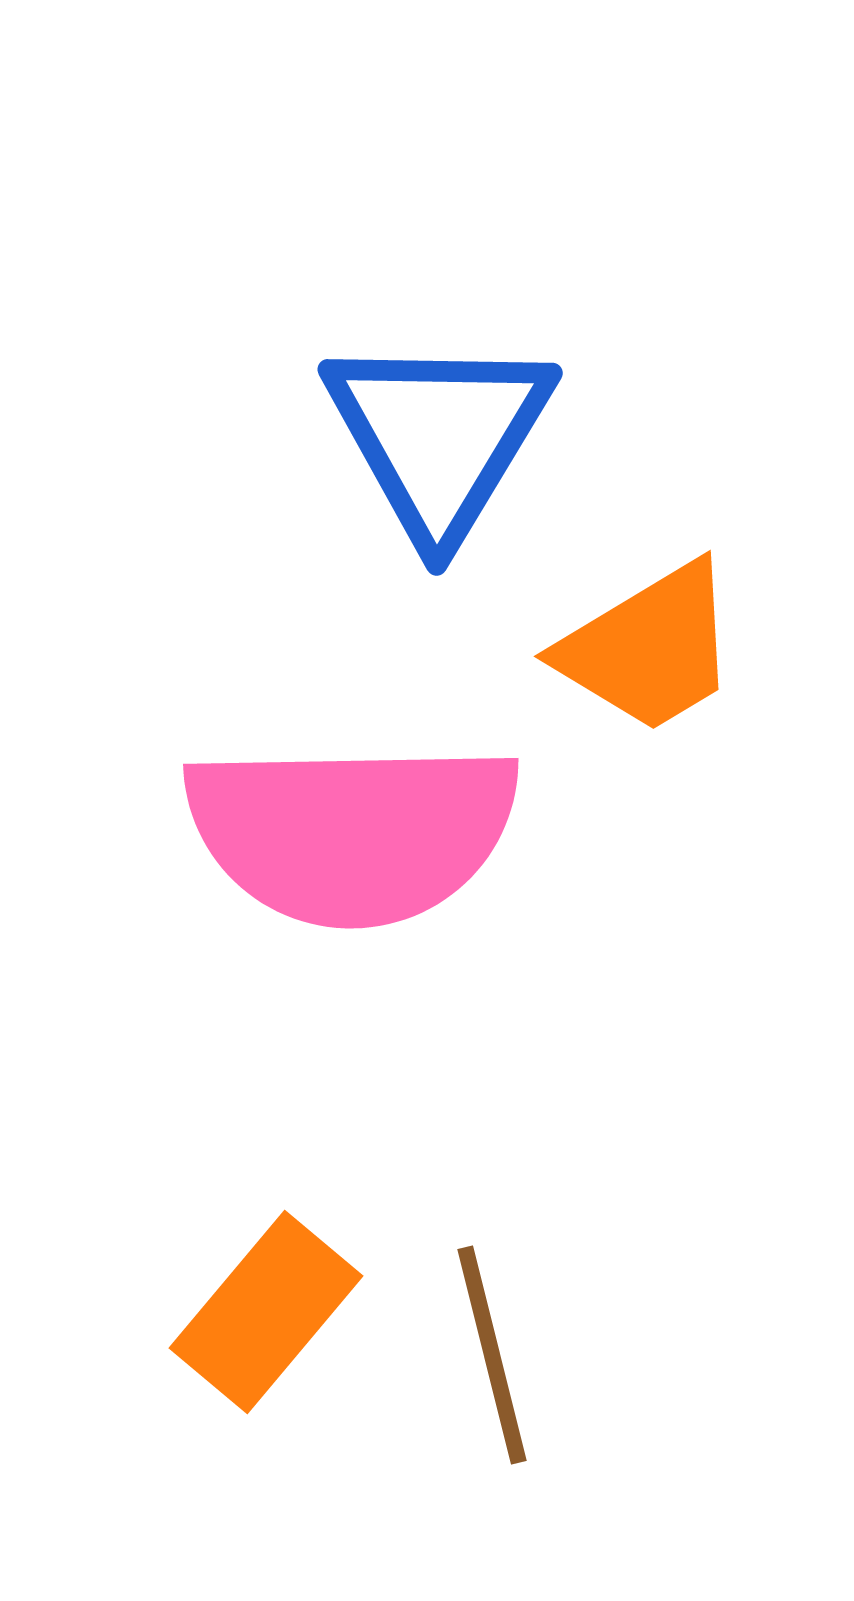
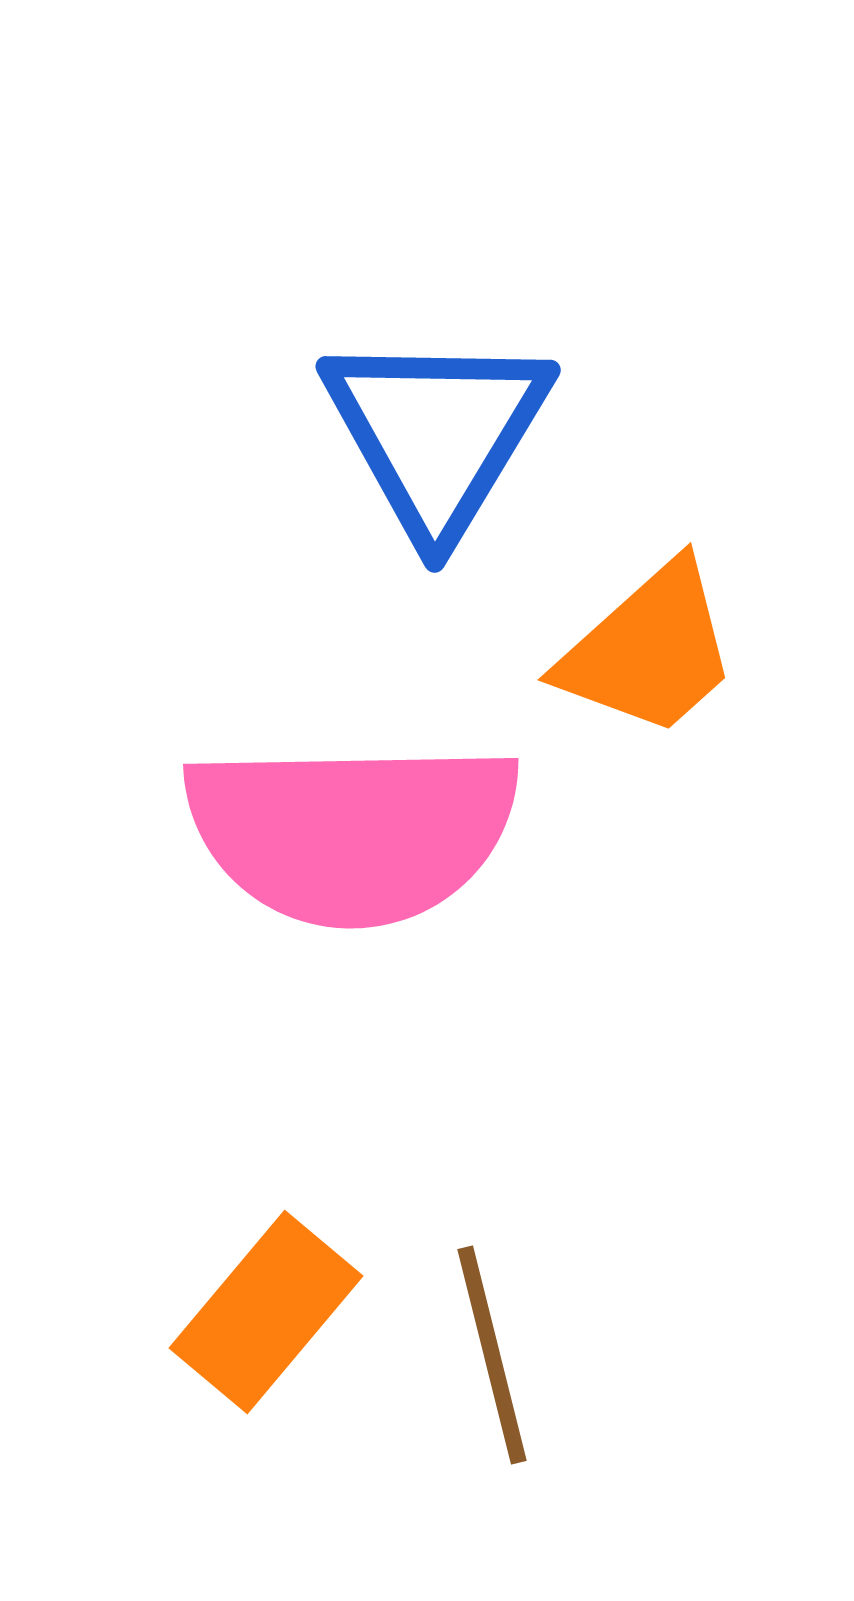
blue triangle: moved 2 px left, 3 px up
orange trapezoid: moved 2 px down; rotated 11 degrees counterclockwise
